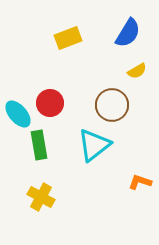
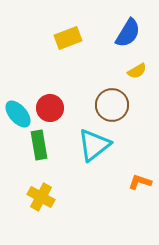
red circle: moved 5 px down
